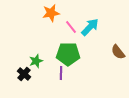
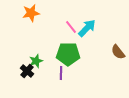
orange star: moved 20 px left
cyan arrow: moved 3 px left, 1 px down
black cross: moved 3 px right, 3 px up
